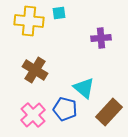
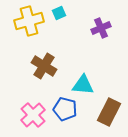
cyan square: rotated 16 degrees counterclockwise
yellow cross: rotated 20 degrees counterclockwise
purple cross: moved 10 px up; rotated 18 degrees counterclockwise
brown cross: moved 9 px right, 4 px up
cyan triangle: moved 1 px left, 3 px up; rotated 35 degrees counterclockwise
brown rectangle: rotated 16 degrees counterclockwise
